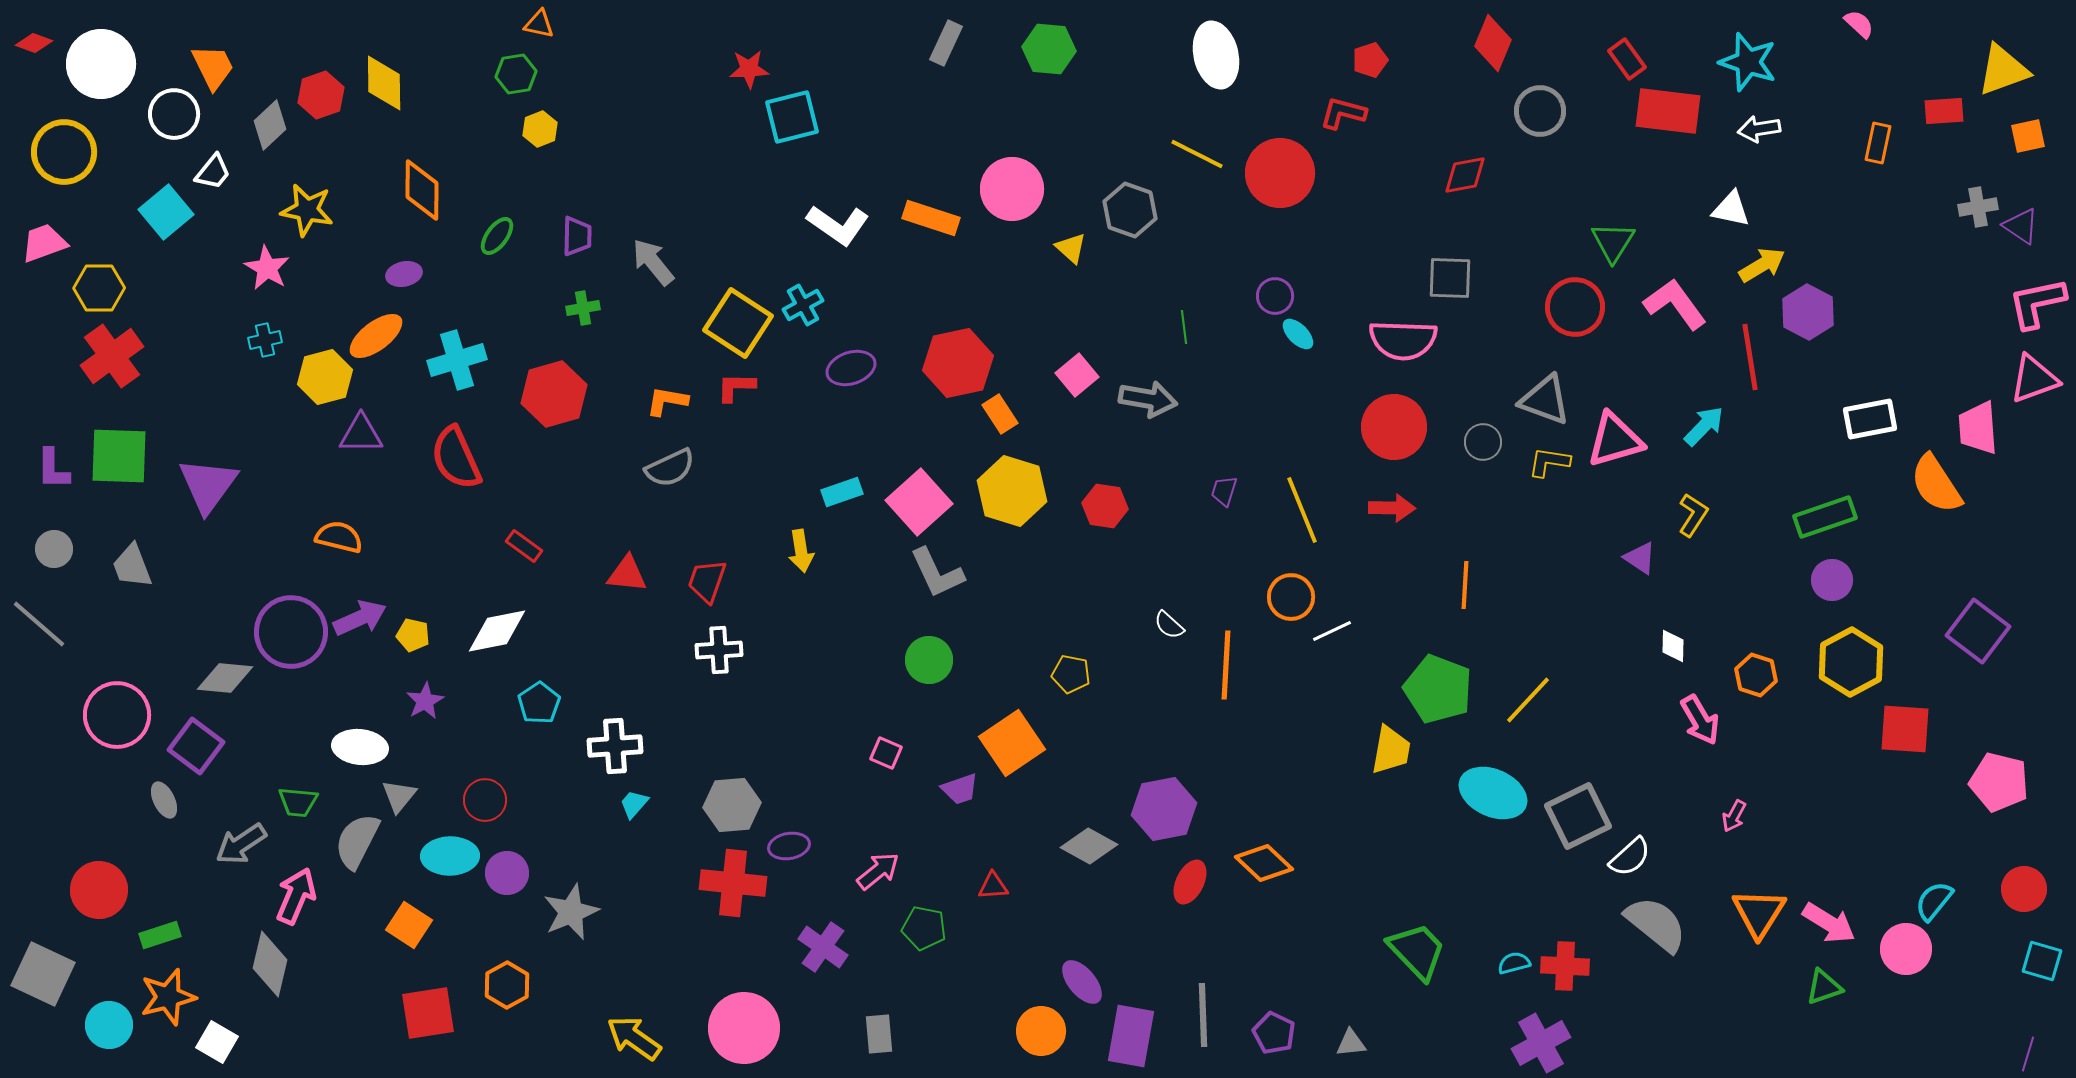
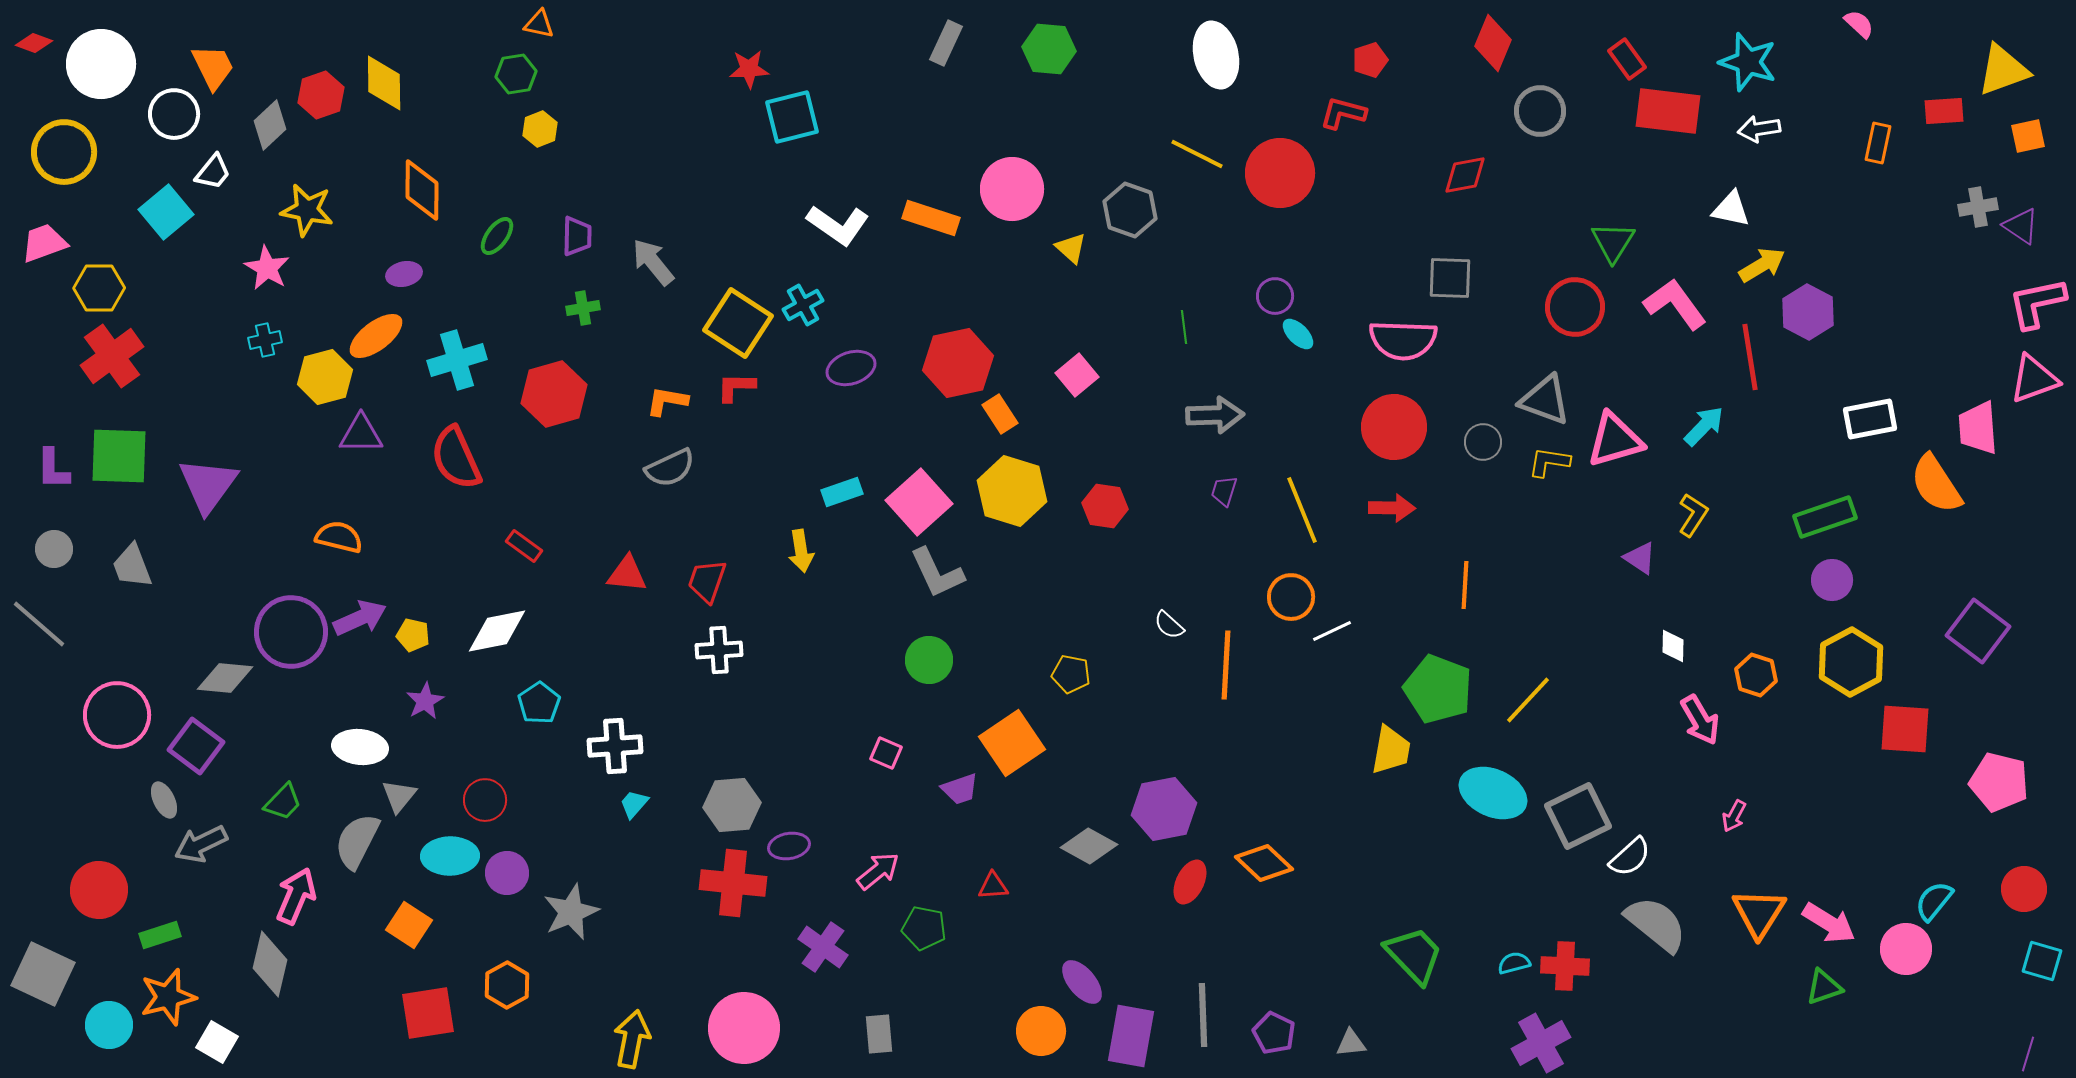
gray arrow at (1148, 399): moved 67 px right, 16 px down; rotated 12 degrees counterclockwise
green trapezoid at (298, 802): moved 15 px left; rotated 51 degrees counterclockwise
gray arrow at (241, 844): moved 40 px left; rotated 8 degrees clockwise
green trapezoid at (1417, 951): moved 3 px left, 4 px down
yellow arrow at (634, 1038): moved 2 px left, 1 px down; rotated 66 degrees clockwise
